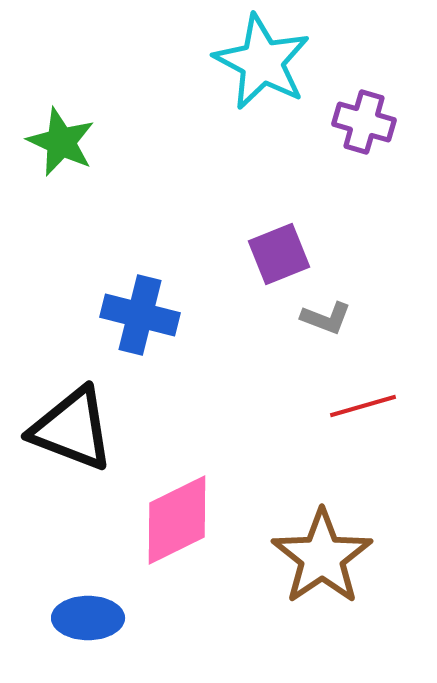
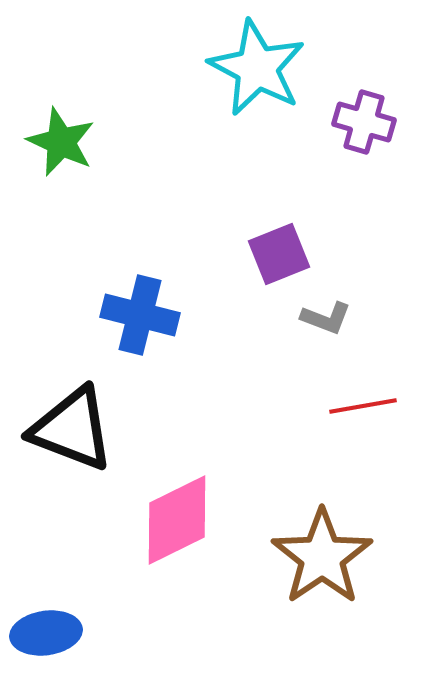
cyan star: moved 5 px left, 6 px down
red line: rotated 6 degrees clockwise
blue ellipse: moved 42 px left, 15 px down; rotated 8 degrees counterclockwise
